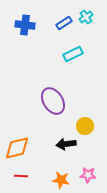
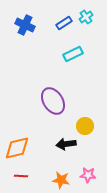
blue cross: rotated 18 degrees clockwise
